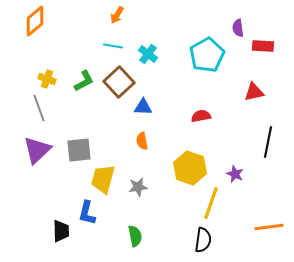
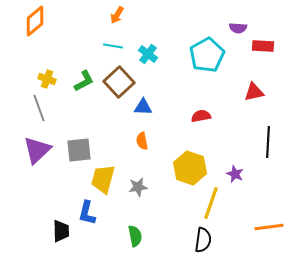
purple semicircle: rotated 78 degrees counterclockwise
black line: rotated 8 degrees counterclockwise
